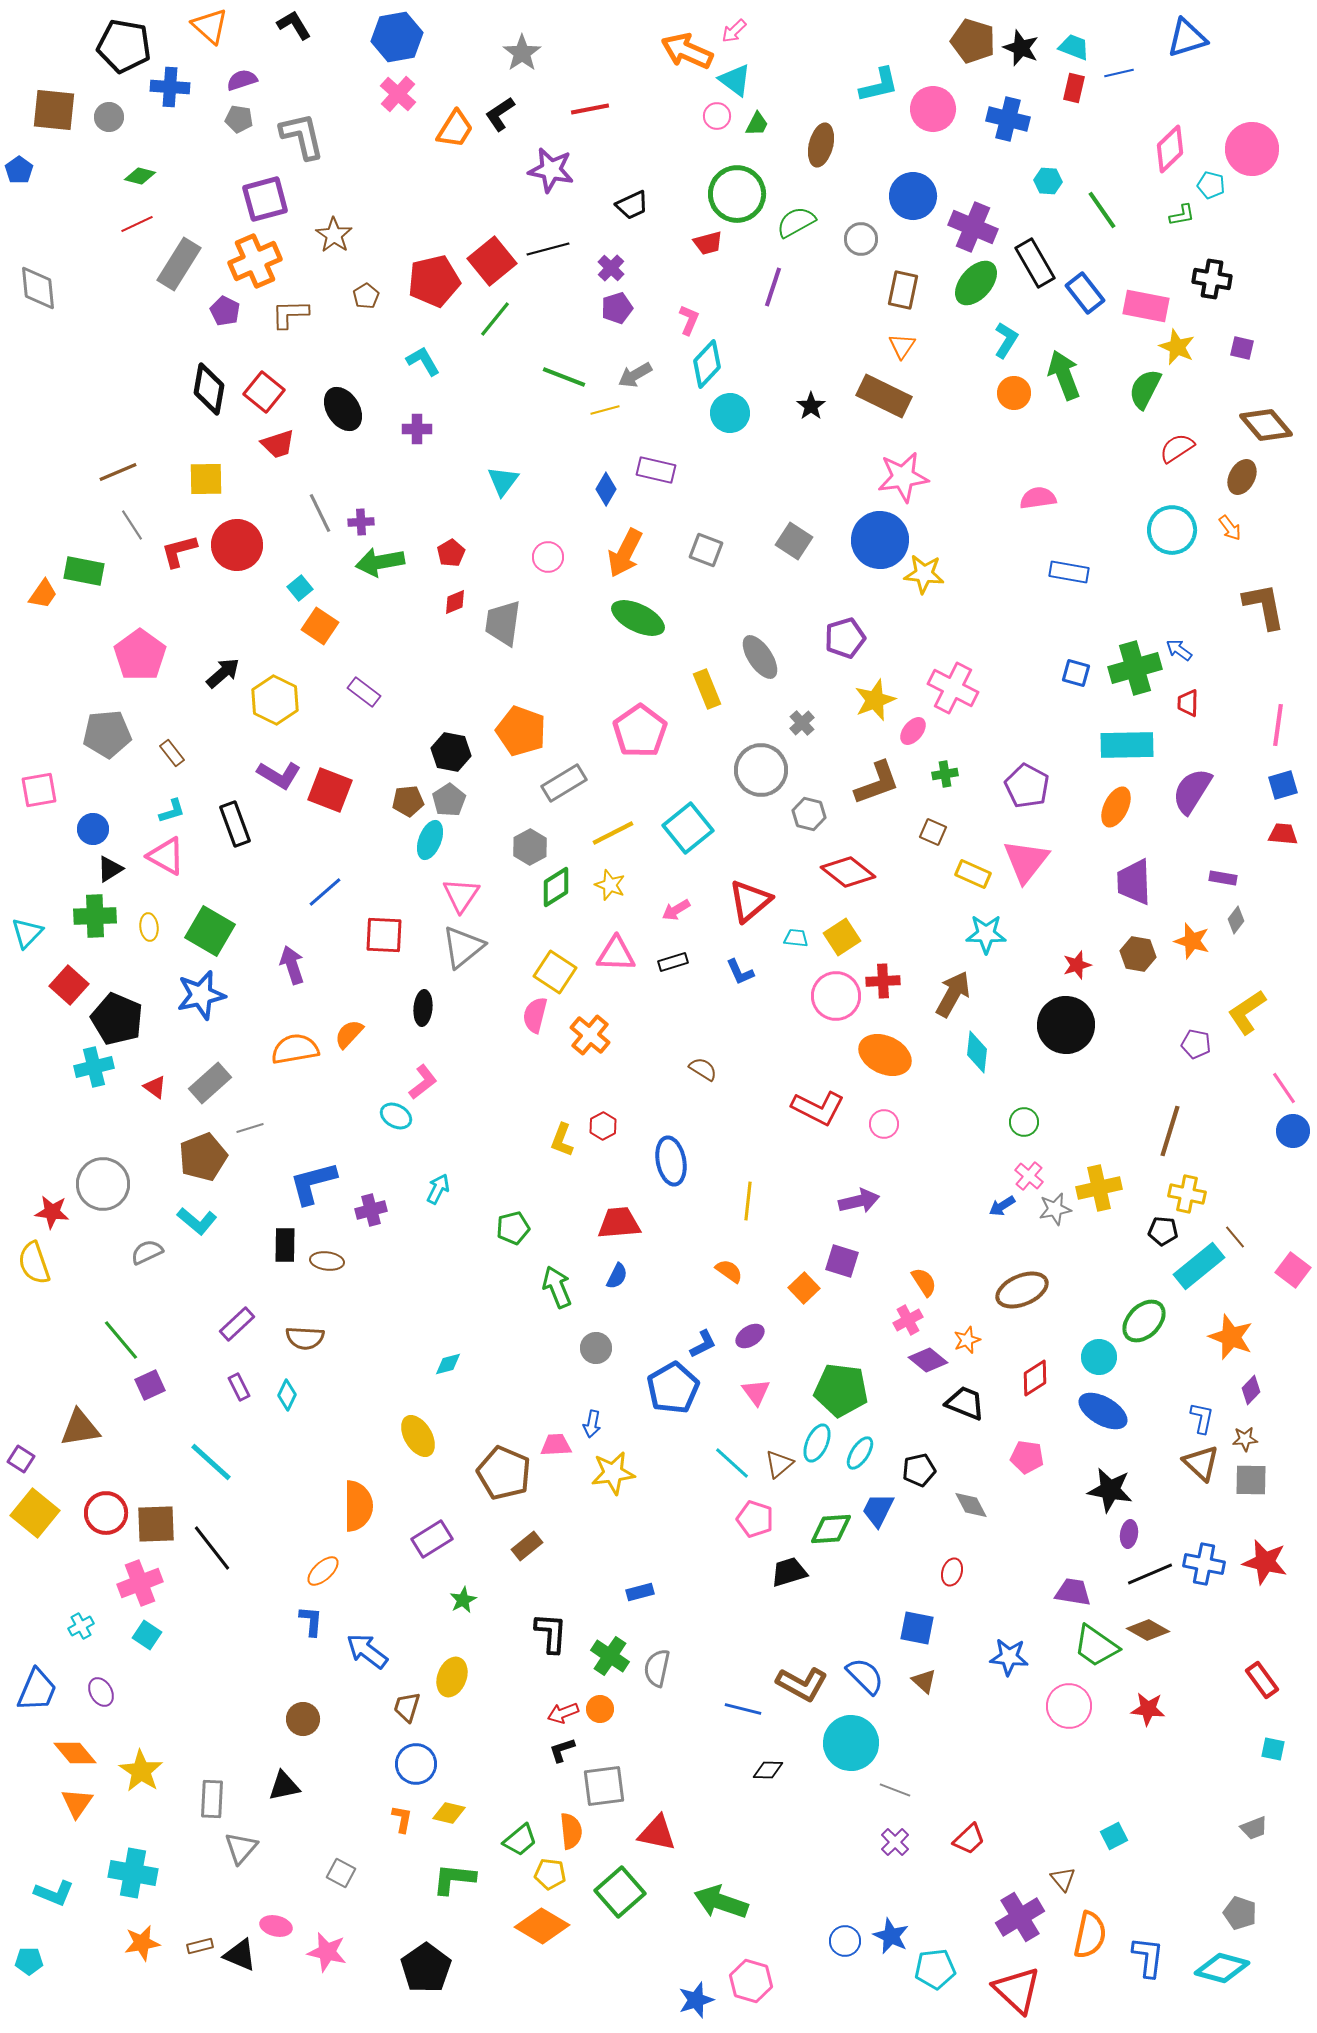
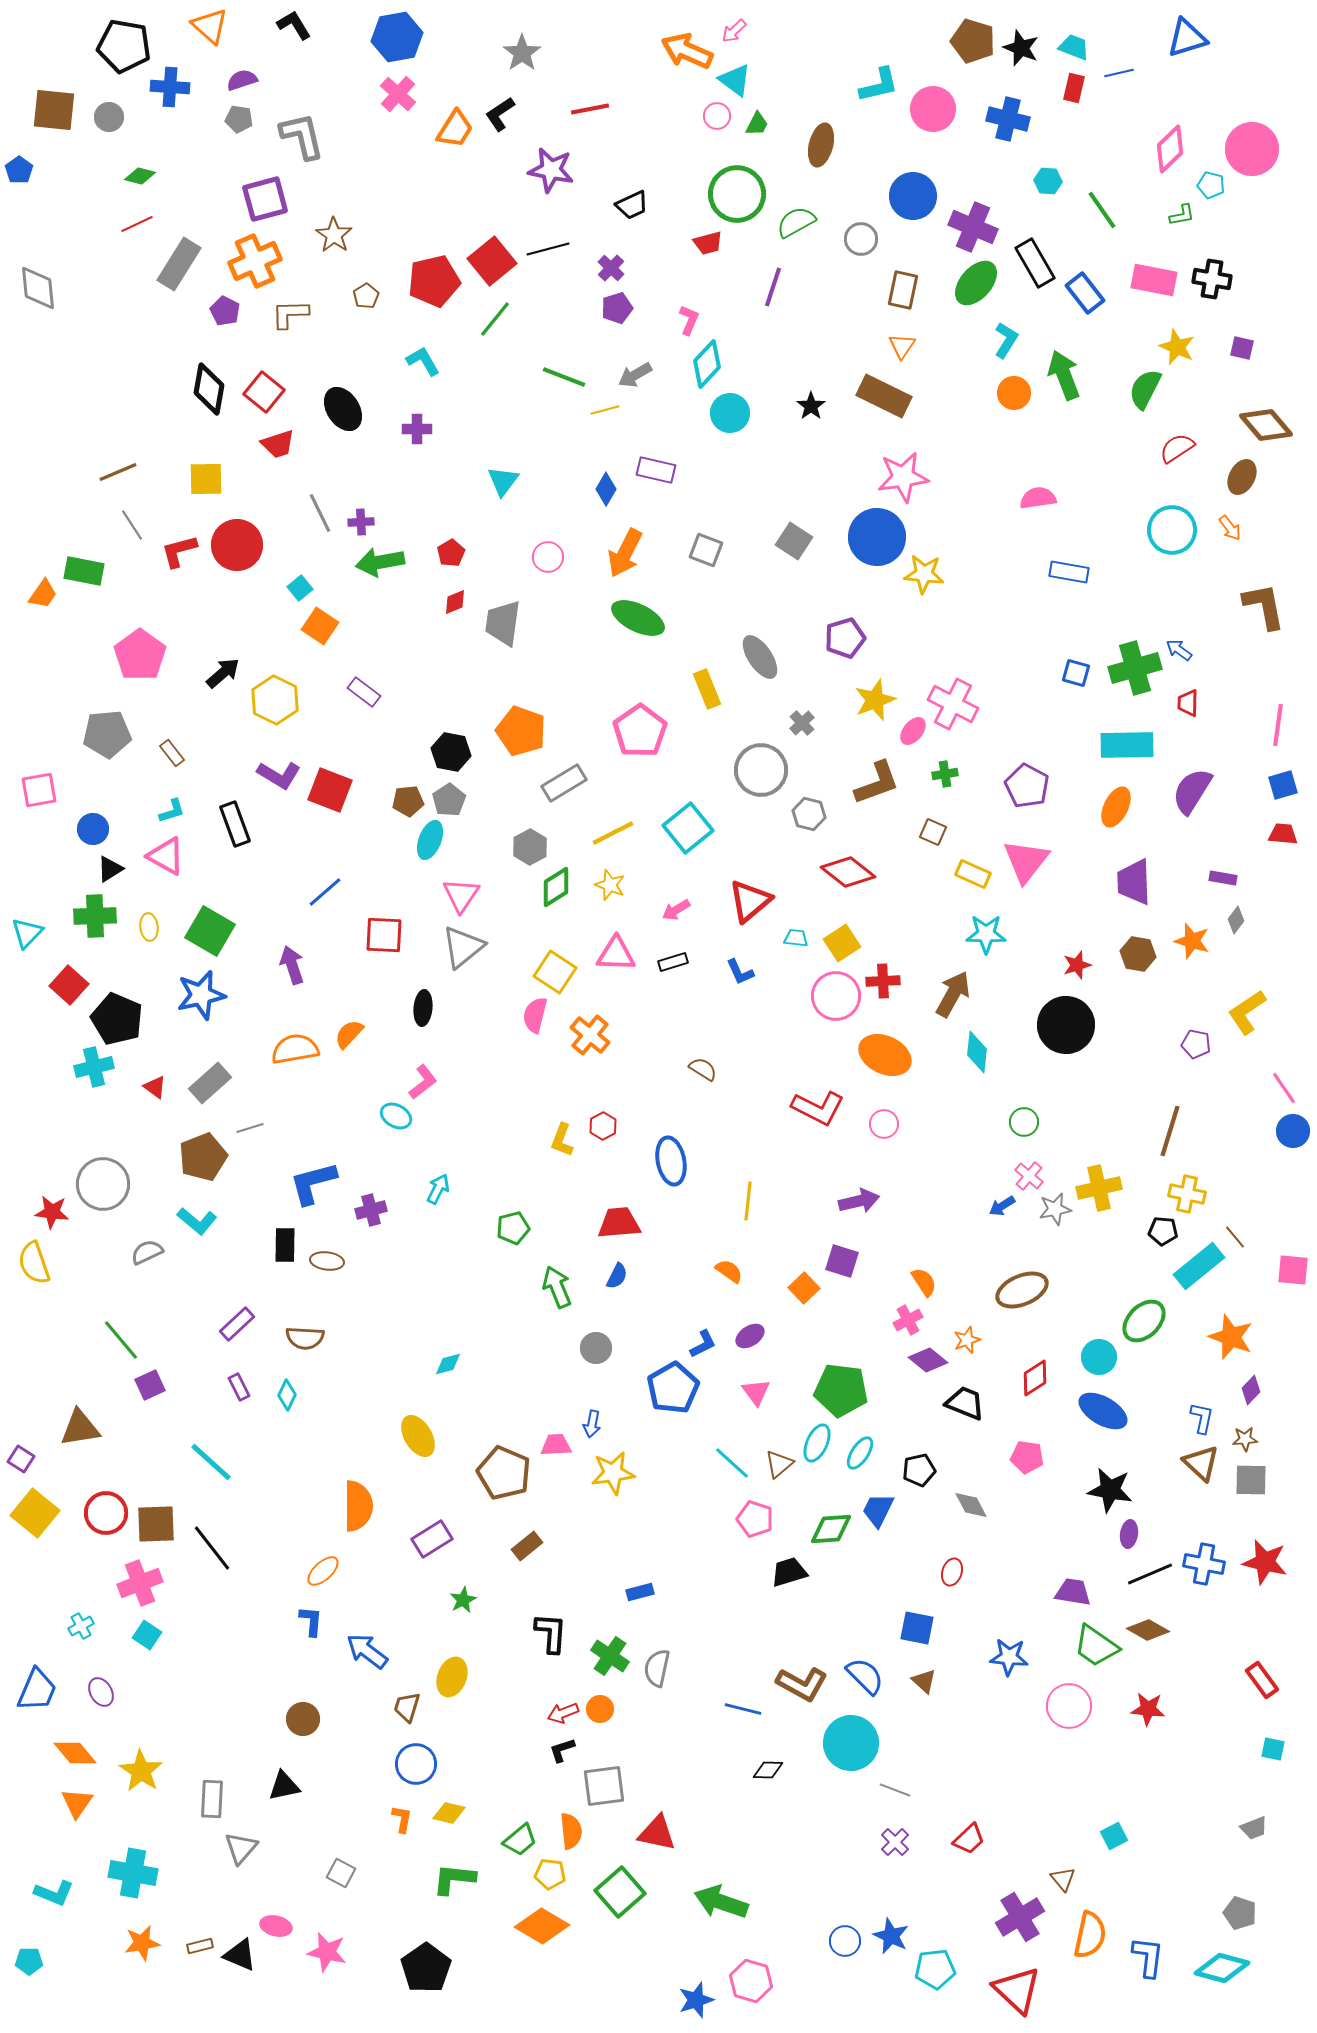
pink rectangle at (1146, 306): moved 8 px right, 26 px up
blue circle at (880, 540): moved 3 px left, 3 px up
pink cross at (953, 688): moved 16 px down
yellow square at (842, 937): moved 6 px down
pink square at (1293, 1270): rotated 32 degrees counterclockwise
